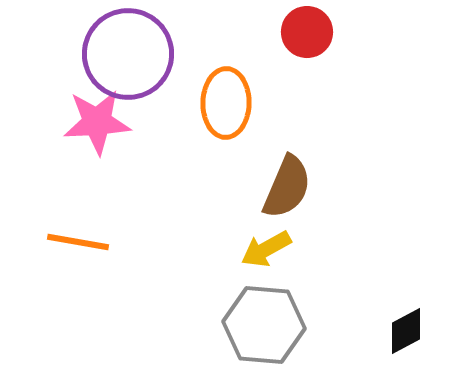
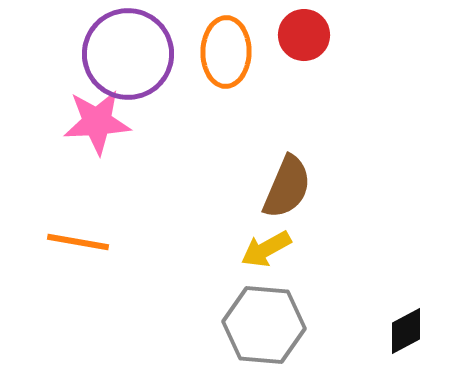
red circle: moved 3 px left, 3 px down
orange ellipse: moved 51 px up
